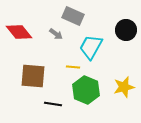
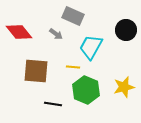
brown square: moved 3 px right, 5 px up
